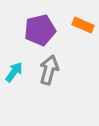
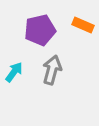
gray arrow: moved 3 px right
